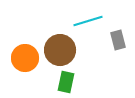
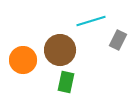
cyan line: moved 3 px right
gray rectangle: rotated 42 degrees clockwise
orange circle: moved 2 px left, 2 px down
